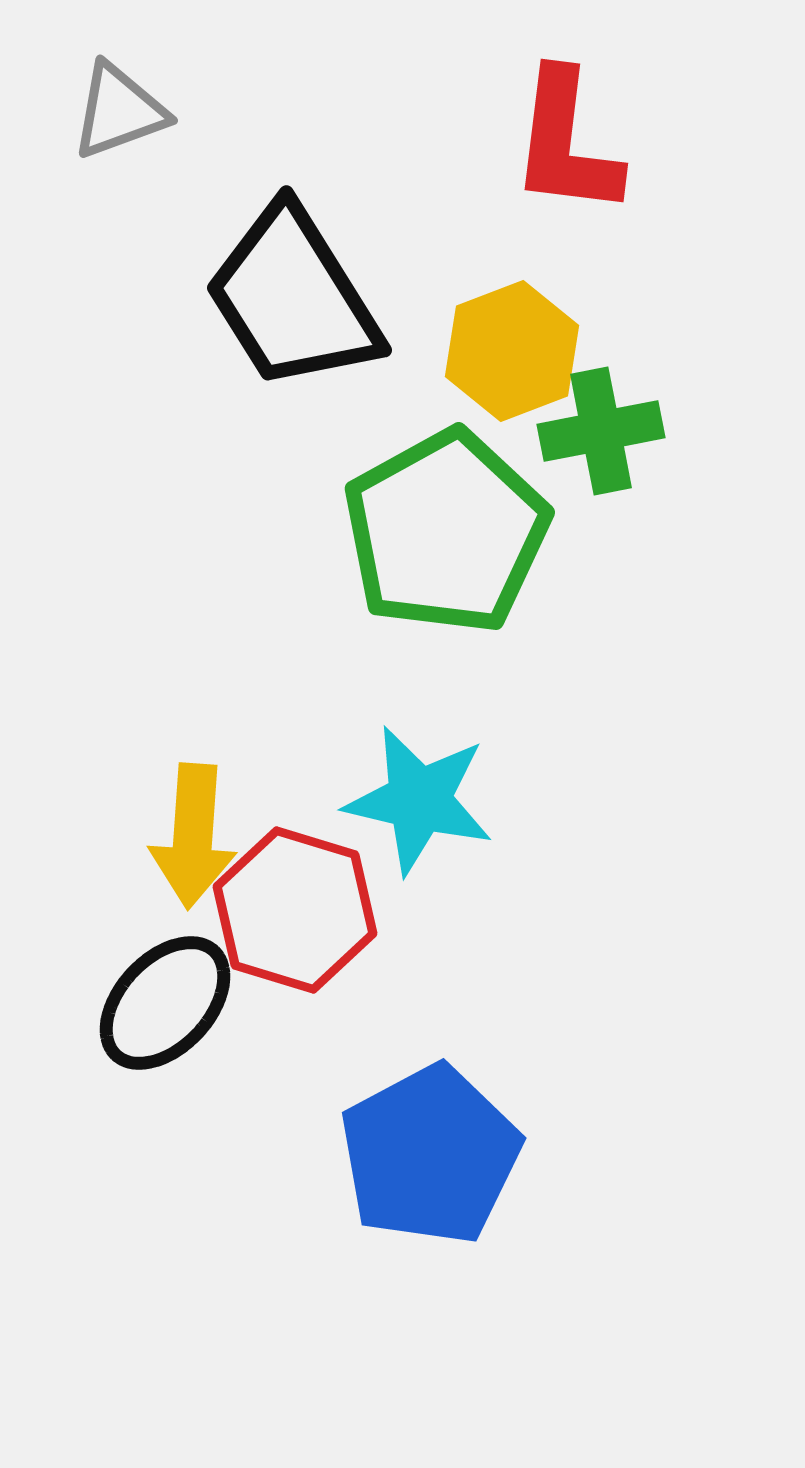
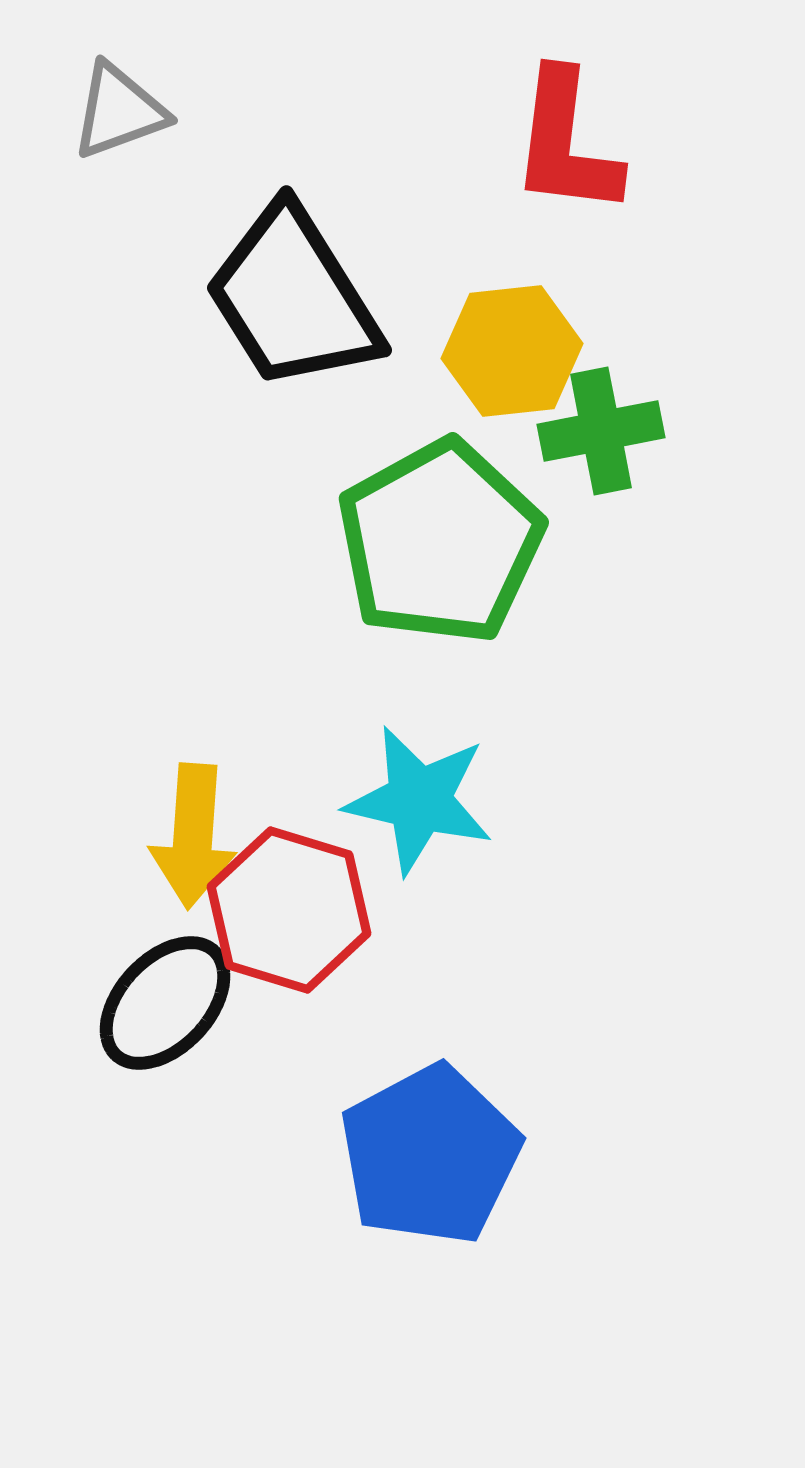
yellow hexagon: rotated 15 degrees clockwise
green pentagon: moved 6 px left, 10 px down
red hexagon: moved 6 px left
